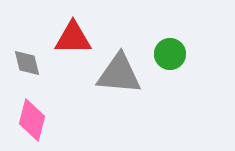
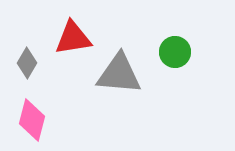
red triangle: rotated 9 degrees counterclockwise
green circle: moved 5 px right, 2 px up
gray diamond: rotated 44 degrees clockwise
